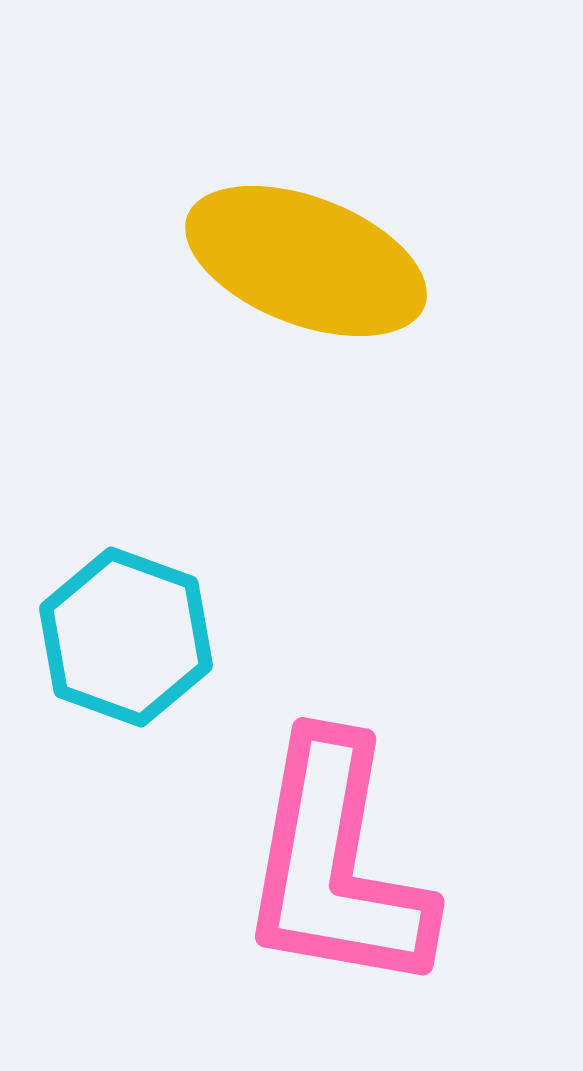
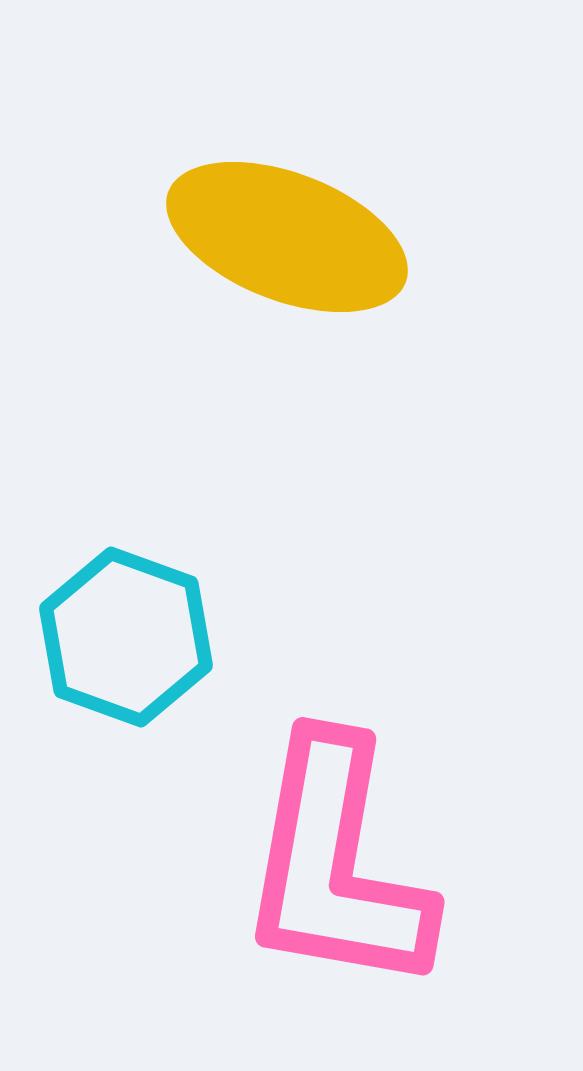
yellow ellipse: moved 19 px left, 24 px up
